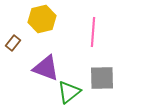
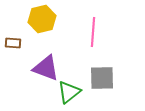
brown rectangle: rotated 56 degrees clockwise
